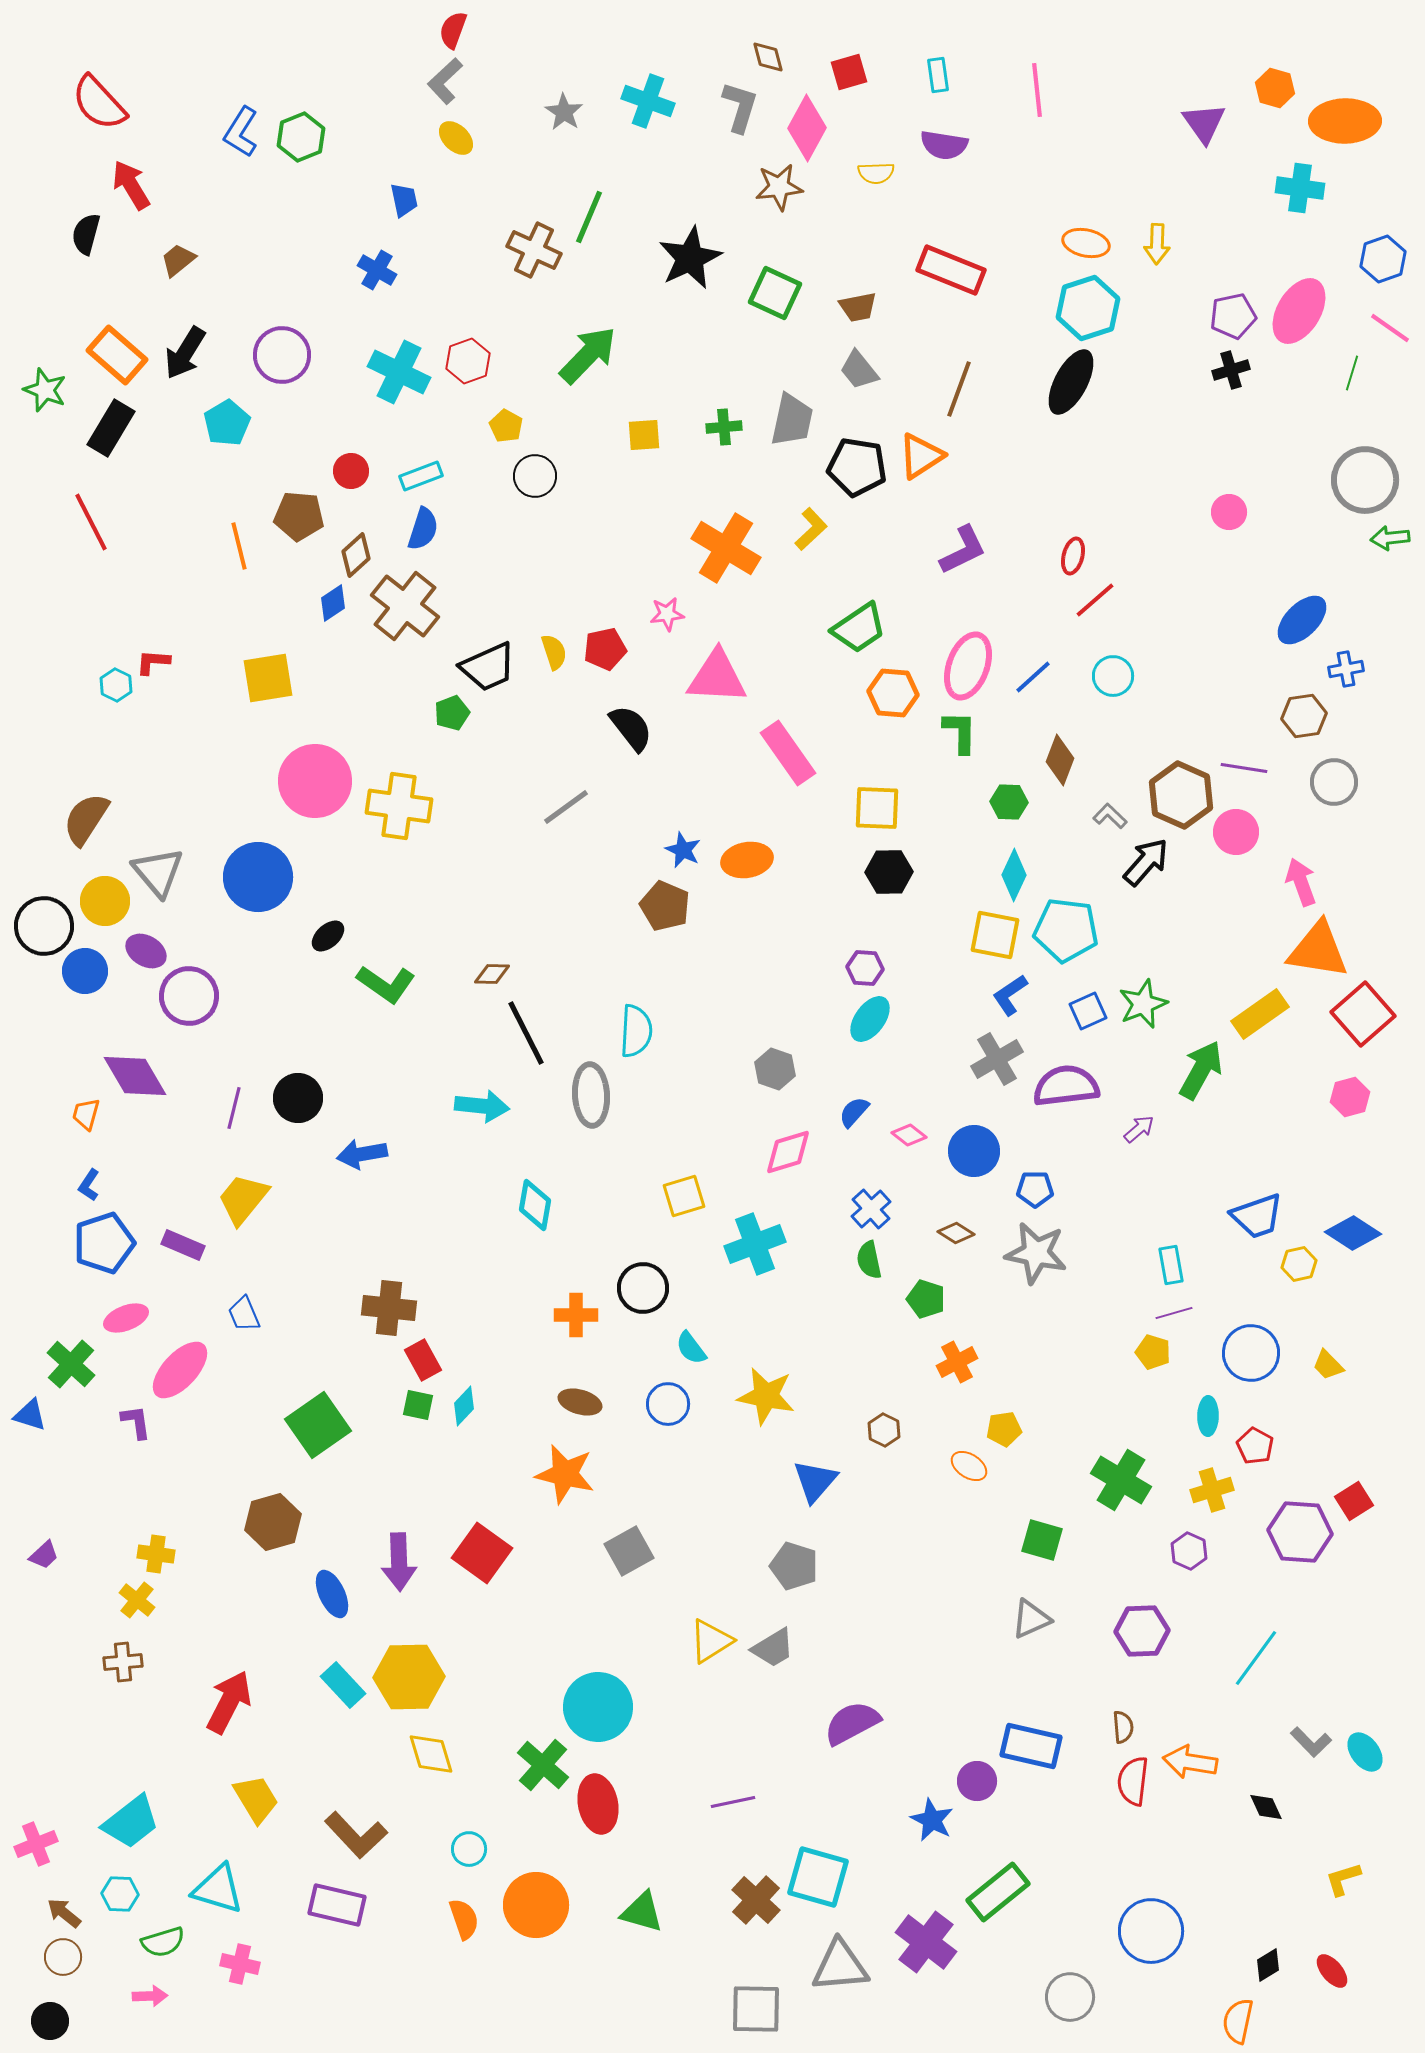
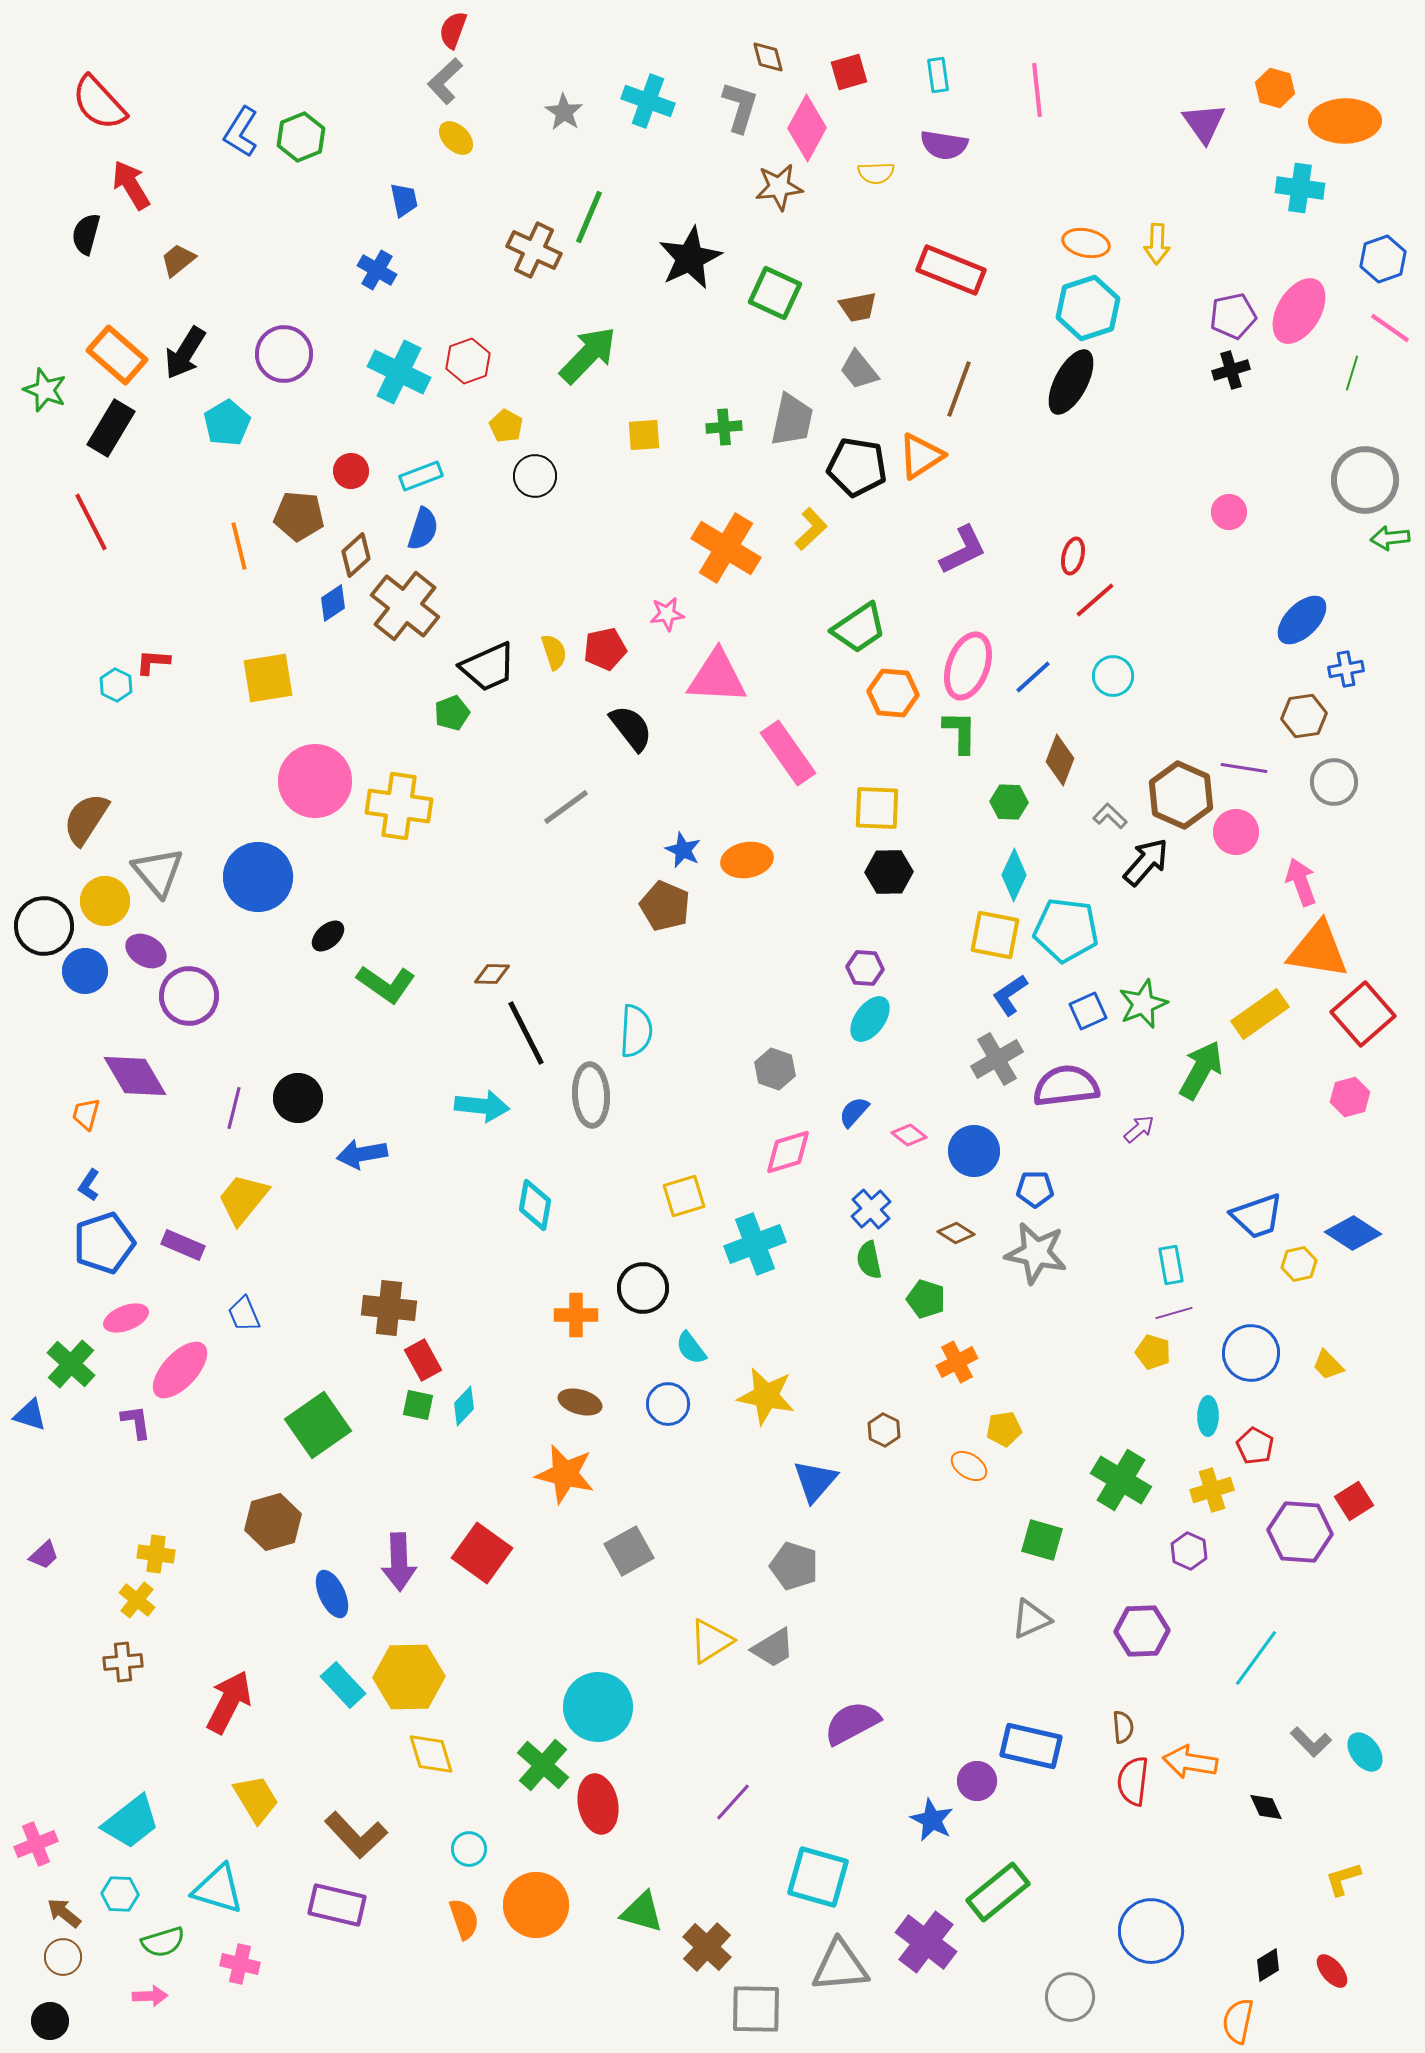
purple circle at (282, 355): moved 2 px right, 1 px up
purple line at (733, 1802): rotated 36 degrees counterclockwise
brown cross at (756, 1900): moved 49 px left, 47 px down
